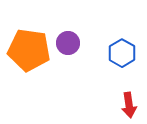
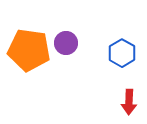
purple circle: moved 2 px left
red arrow: moved 3 px up; rotated 10 degrees clockwise
